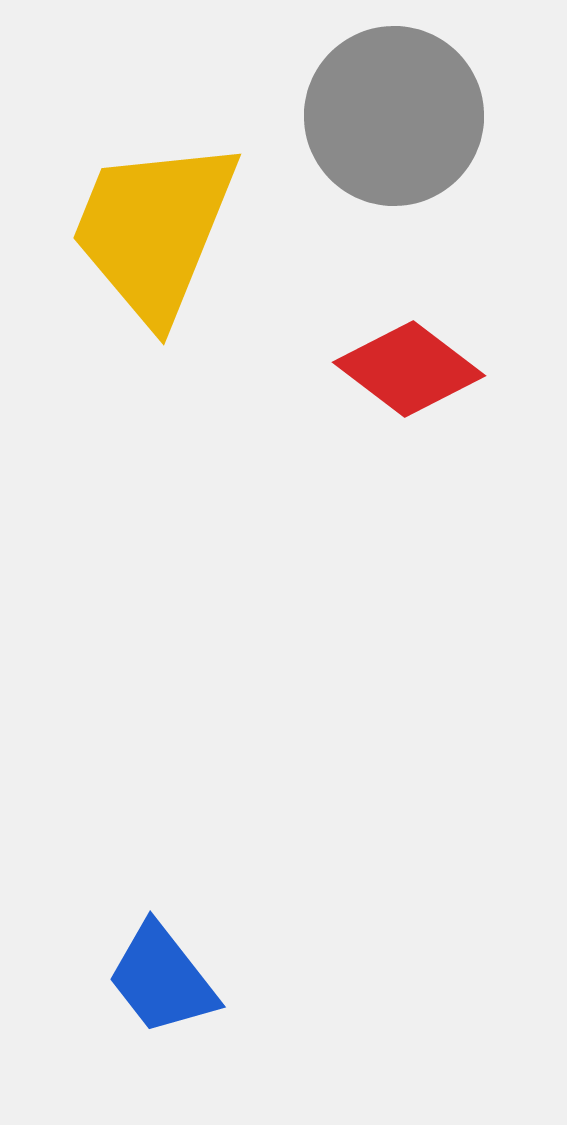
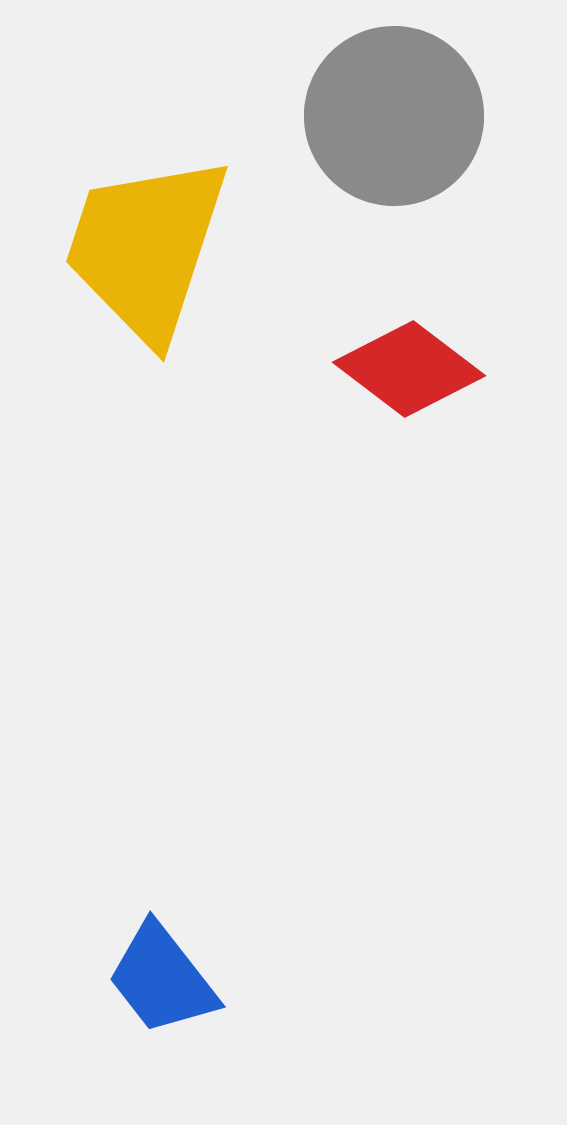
yellow trapezoid: moved 8 px left, 18 px down; rotated 4 degrees counterclockwise
